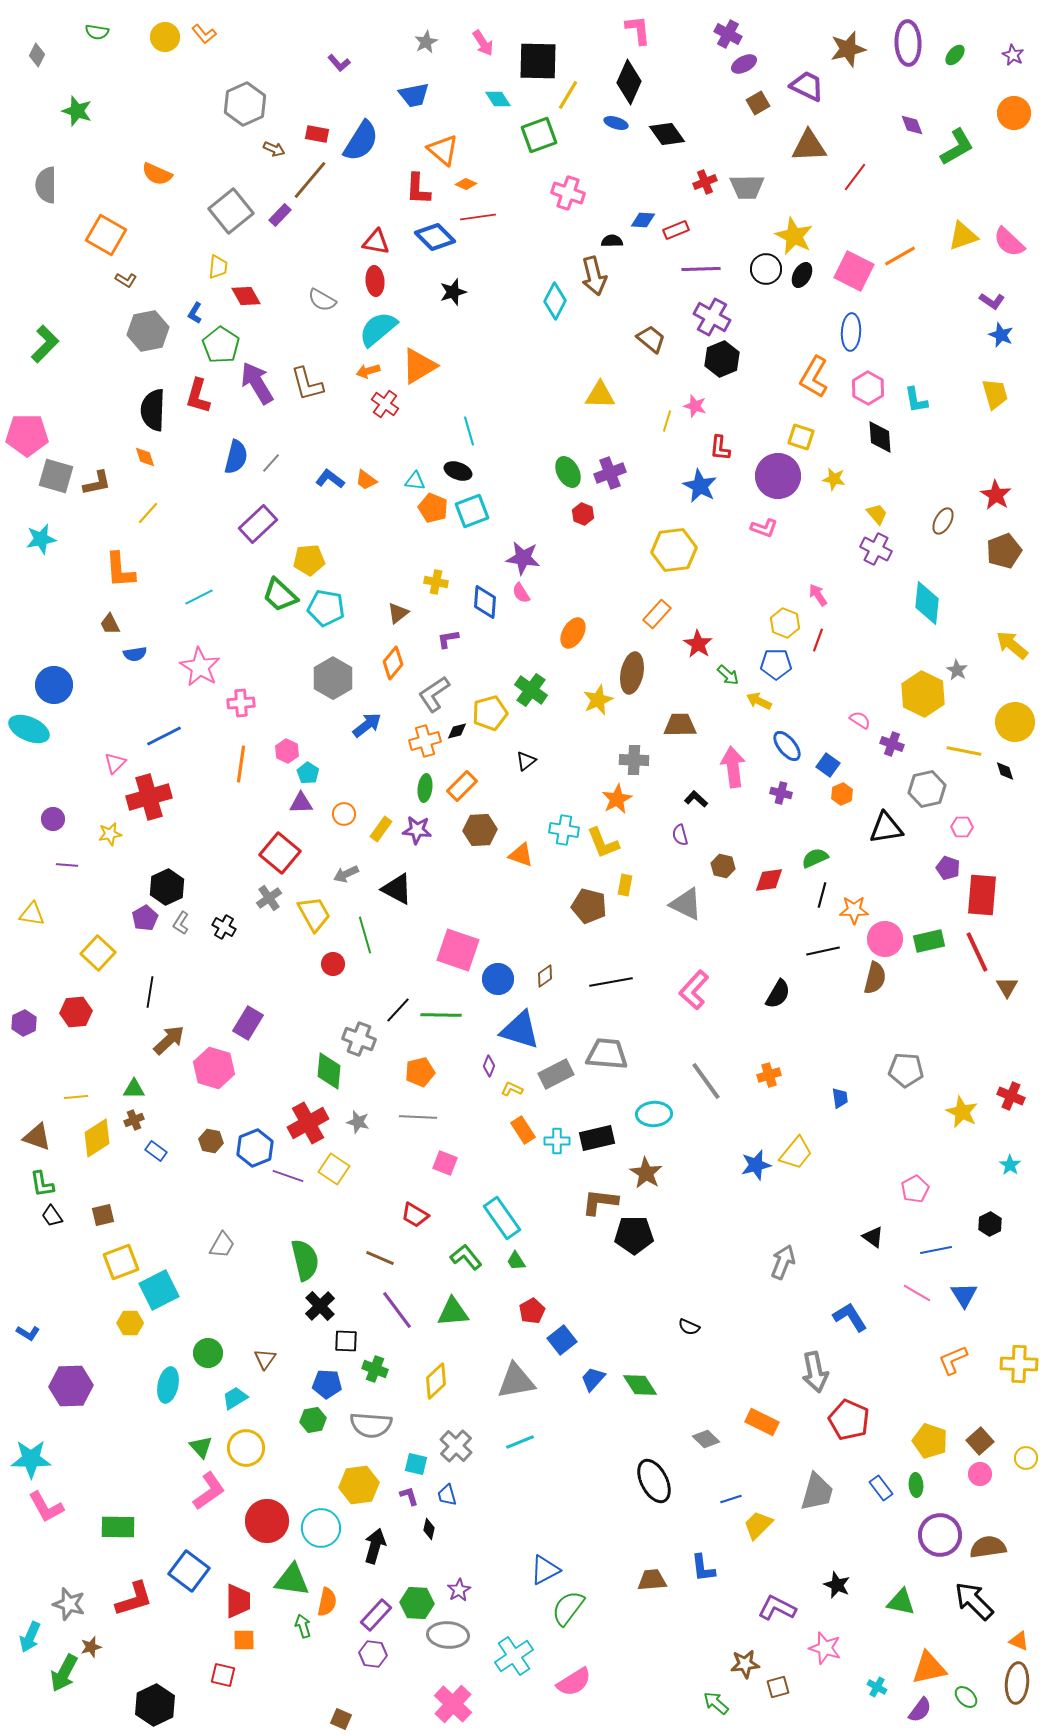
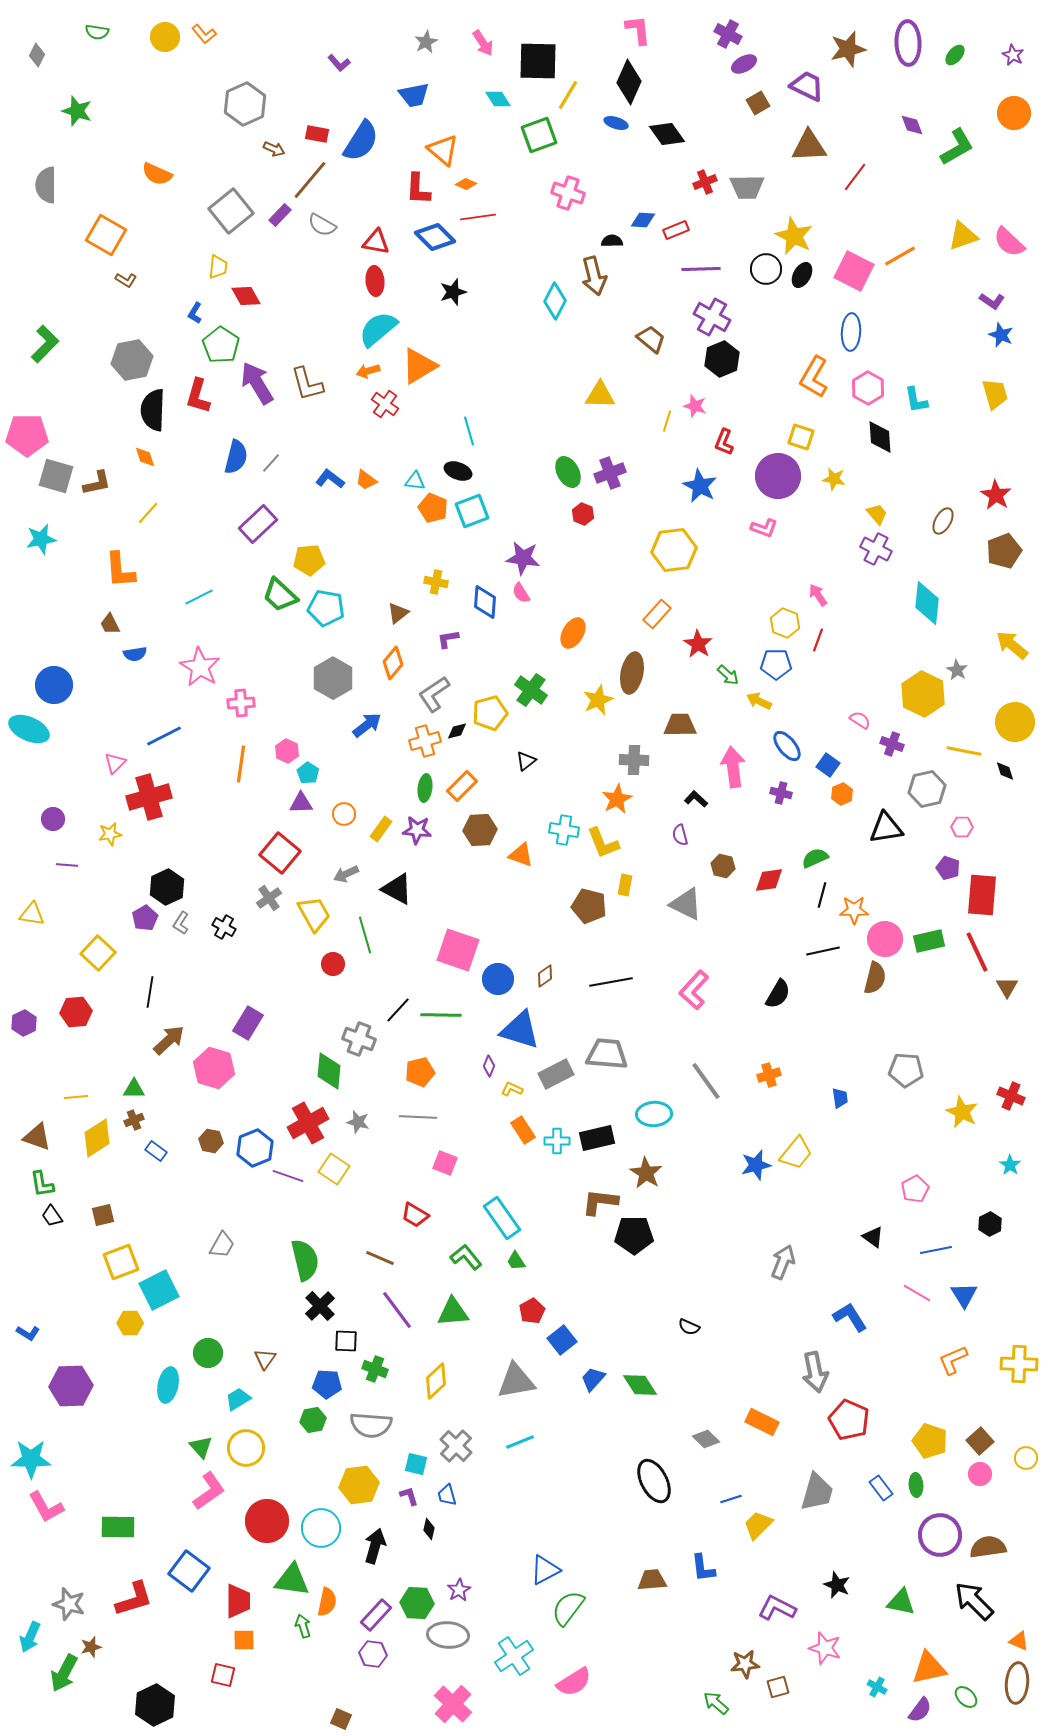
gray semicircle at (322, 300): moved 75 px up
gray hexagon at (148, 331): moved 16 px left, 29 px down
red L-shape at (720, 448): moved 4 px right, 6 px up; rotated 16 degrees clockwise
cyan trapezoid at (235, 1398): moved 3 px right, 1 px down
